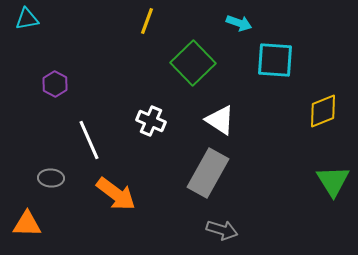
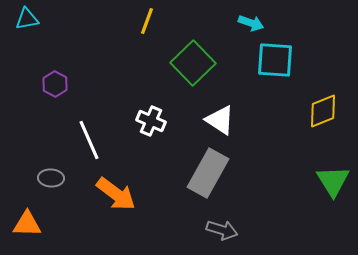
cyan arrow: moved 12 px right
